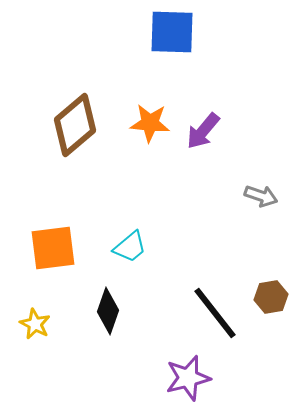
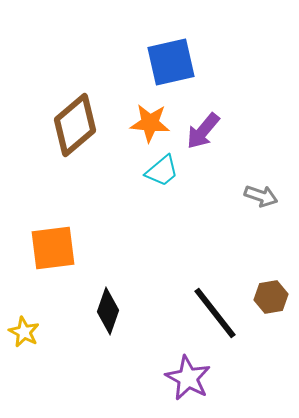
blue square: moved 1 px left, 30 px down; rotated 15 degrees counterclockwise
cyan trapezoid: moved 32 px right, 76 px up
yellow star: moved 11 px left, 8 px down
purple star: rotated 30 degrees counterclockwise
